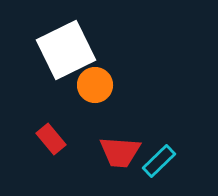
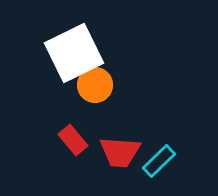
white square: moved 8 px right, 3 px down
red rectangle: moved 22 px right, 1 px down
